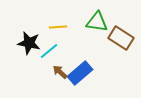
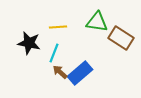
cyan line: moved 5 px right, 2 px down; rotated 30 degrees counterclockwise
